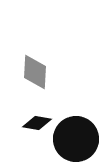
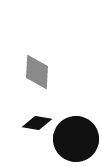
gray diamond: moved 2 px right
